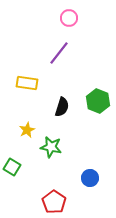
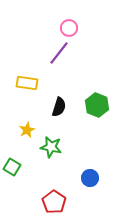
pink circle: moved 10 px down
green hexagon: moved 1 px left, 4 px down
black semicircle: moved 3 px left
